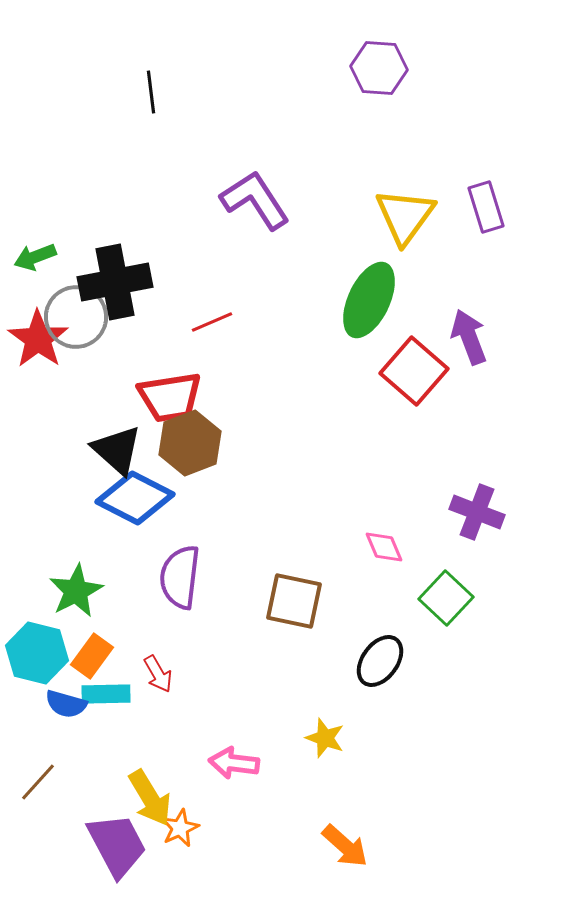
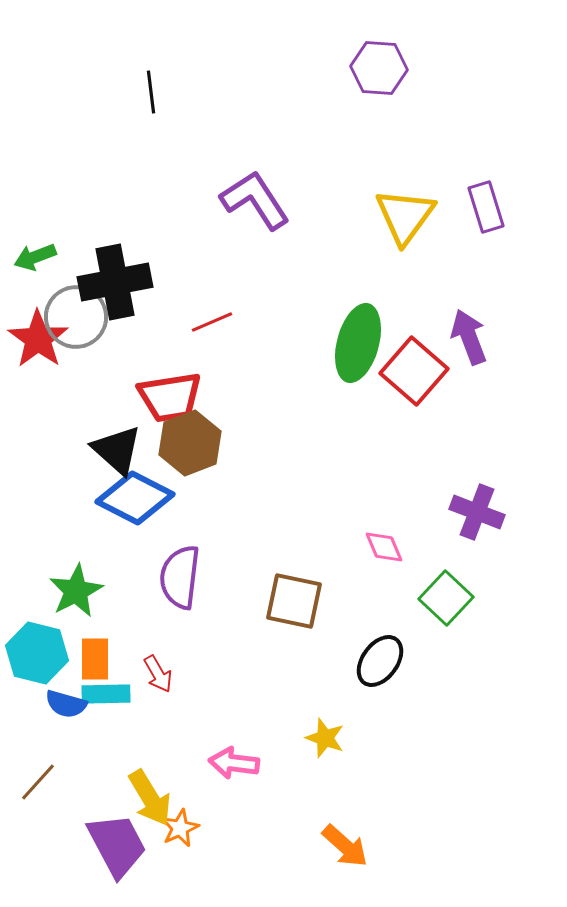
green ellipse: moved 11 px left, 43 px down; rotated 10 degrees counterclockwise
orange rectangle: moved 3 px right, 3 px down; rotated 36 degrees counterclockwise
